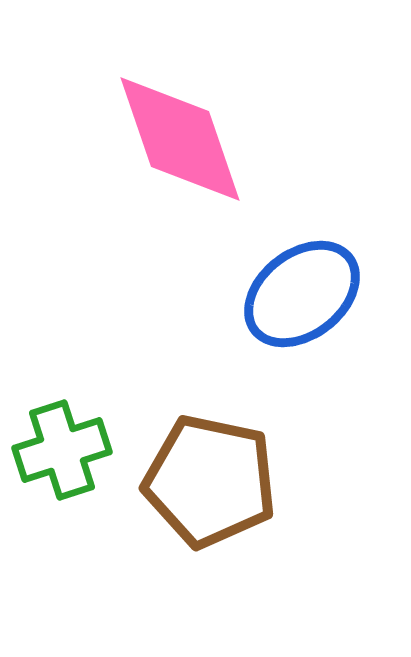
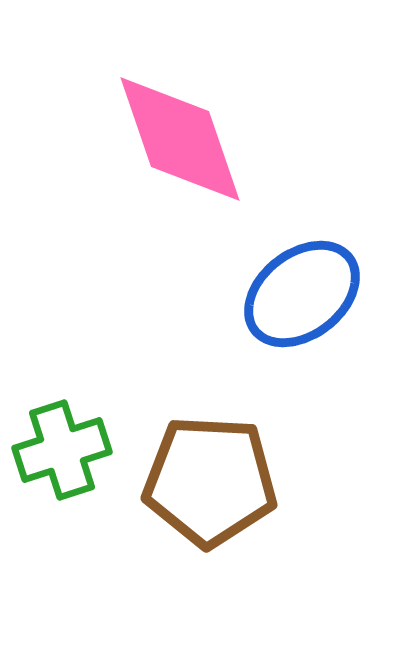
brown pentagon: rotated 9 degrees counterclockwise
